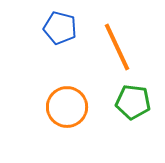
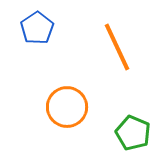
blue pentagon: moved 23 px left; rotated 24 degrees clockwise
green pentagon: moved 31 px down; rotated 16 degrees clockwise
